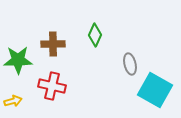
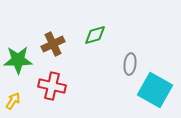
green diamond: rotated 50 degrees clockwise
brown cross: rotated 25 degrees counterclockwise
gray ellipse: rotated 20 degrees clockwise
yellow arrow: rotated 42 degrees counterclockwise
